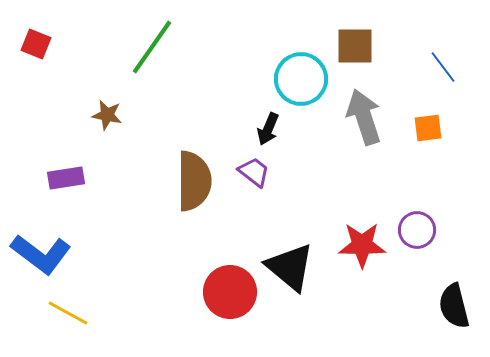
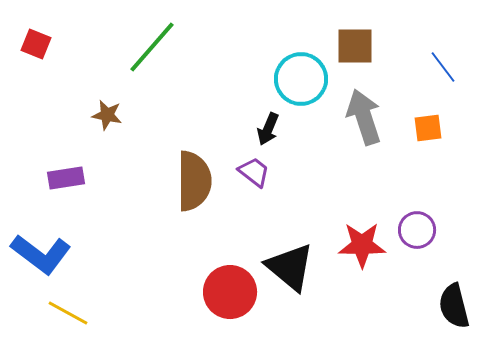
green line: rotated 6 degrees clockwise
